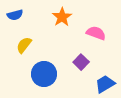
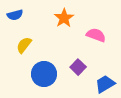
orange star: moved 2 px right, 1 px down
pink semicircle: moved 2 px down
purple square: moved 3 px left, 5 px down
